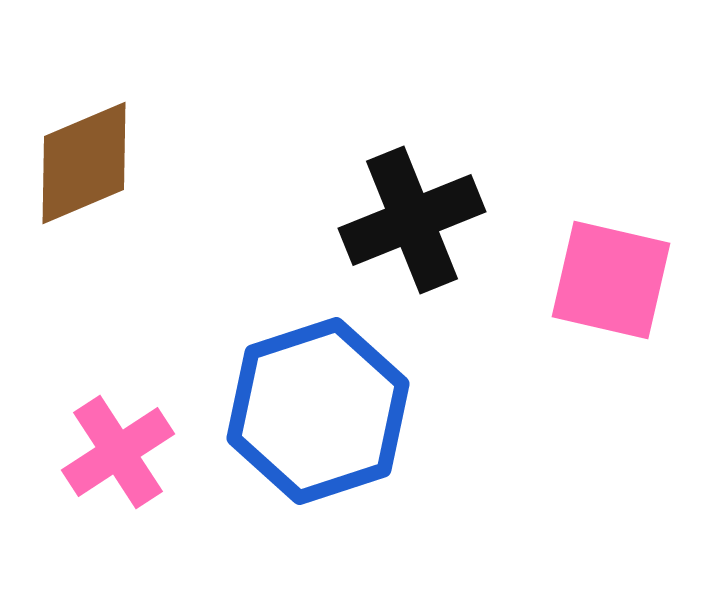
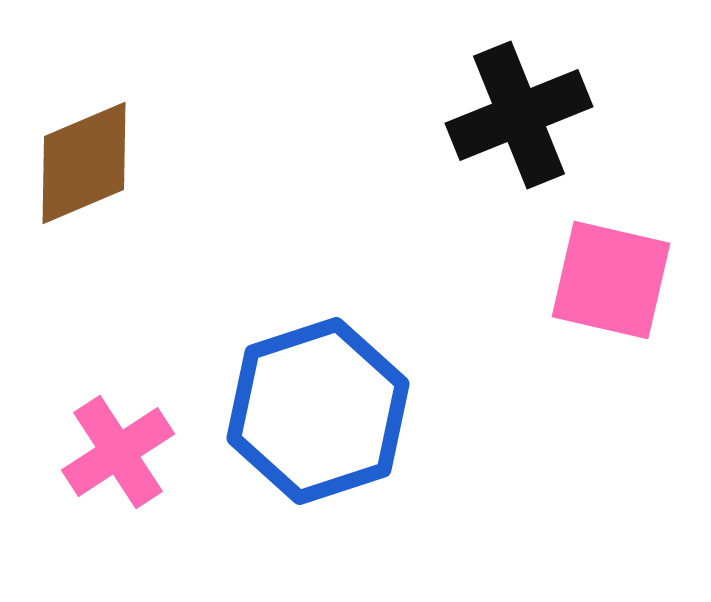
black cross: moved 107 px right, 105 px up
